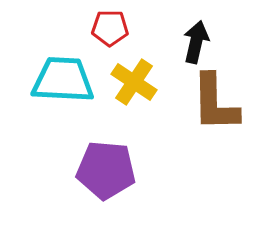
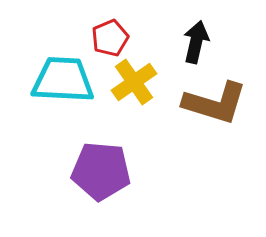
red pentagon: moved 10 px down; rotated 24 degrees counterclockwise
yellow cross: rotated 21 degrees clockwise
brown L-shape: rotated 72 degrees counterclockwise
purple pentagon: moved 5 px left, 1 px down
